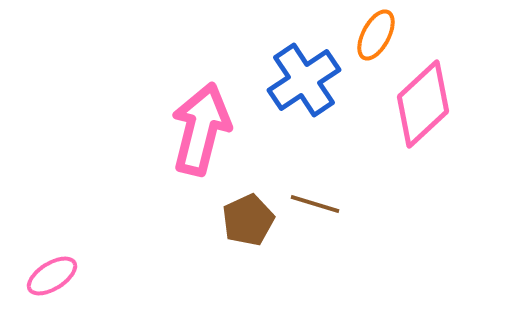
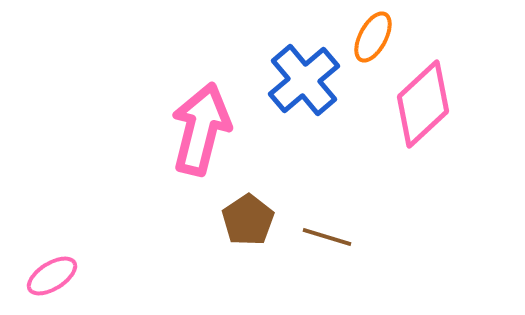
orange ellipse: moved 3 px left, 2 px down
blue cross: rotated 6 degrees counterclockwise
brown line: moved 12 px right, 33 px down
brown pentagon: rotated 9 degrees counterclockwise
